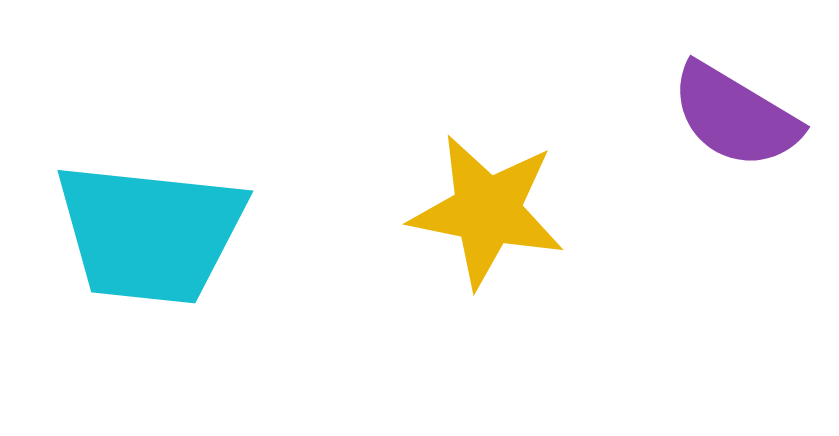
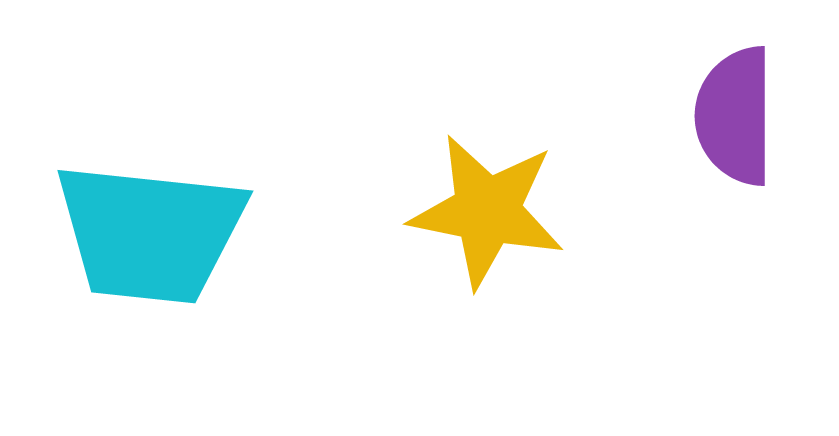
purple semicircle: rotated 59 degrees clockwise
